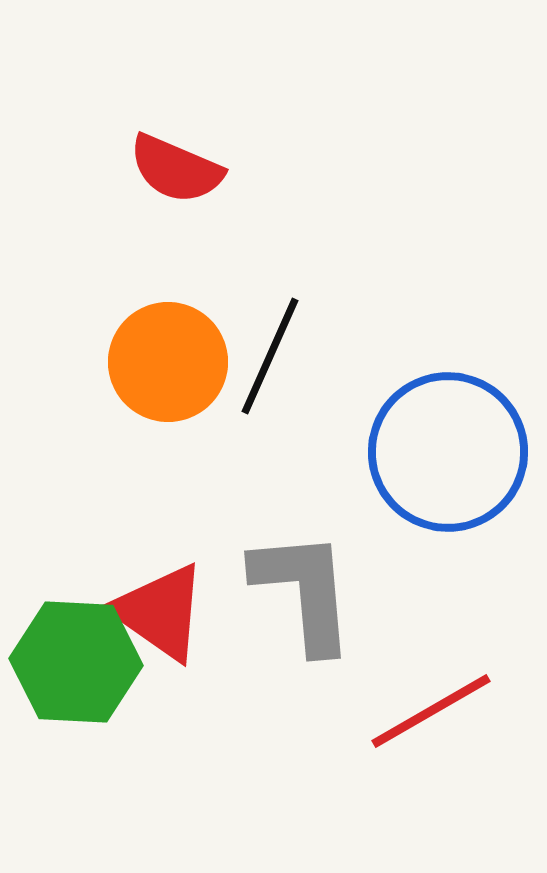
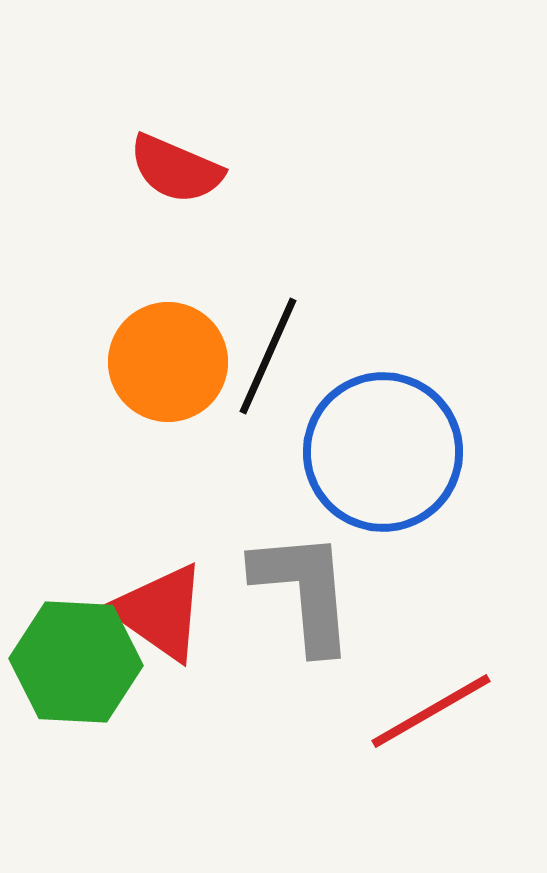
black line: moved 2 px left
blue circle: moved 65 px left
